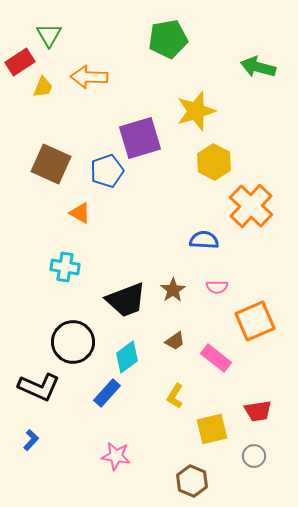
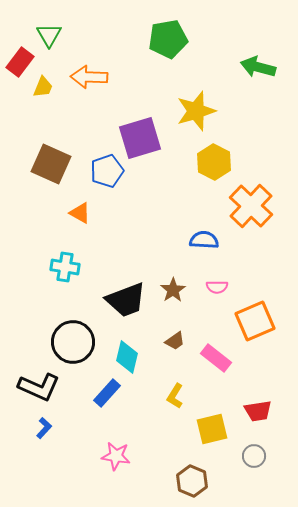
red rectangle: rotated 20 degrees counterclockwise
cyan diamond: rotated 40 degrees counterclockwise
blue L-shape: moved 13 px right, 12 px up
